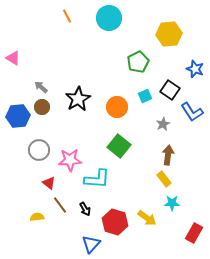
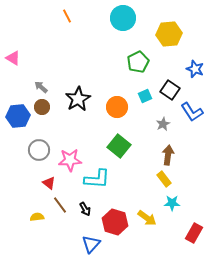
cyan circle: moved 14 px right
